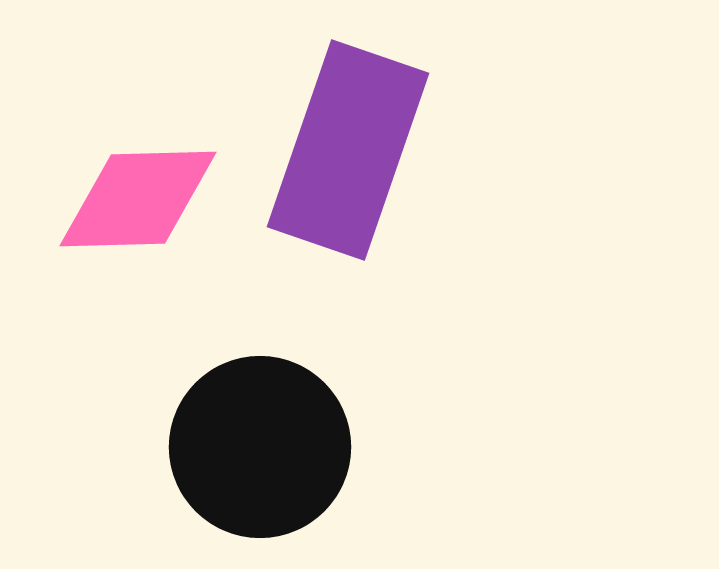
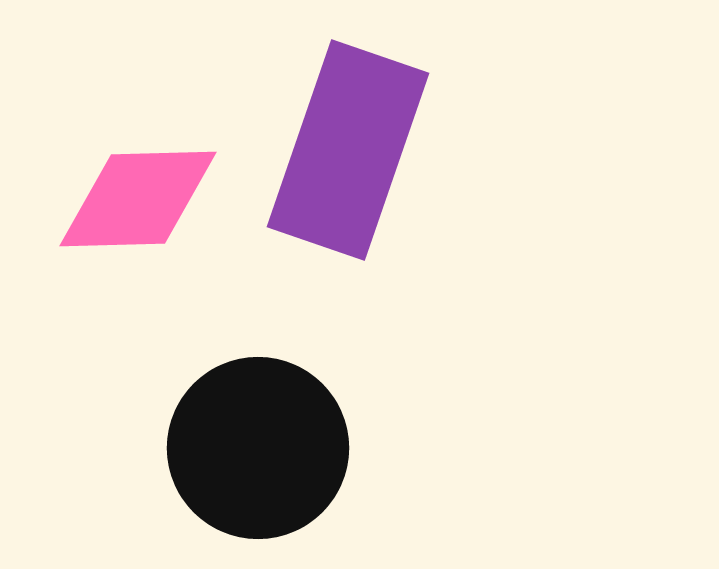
black circle: moved 2 px left, 1 px down
